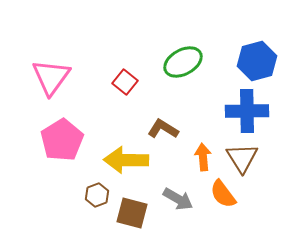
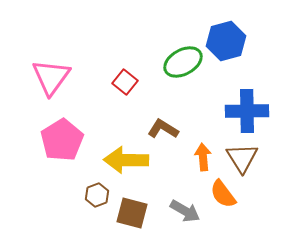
blue hexagon: moved 31 px left, 20 px up
gray arrow: moved 7 px right, 12 px down
